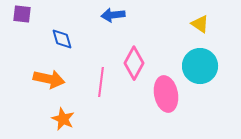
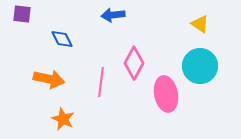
blue diamond: rotated 10 degrees counterclockwise
